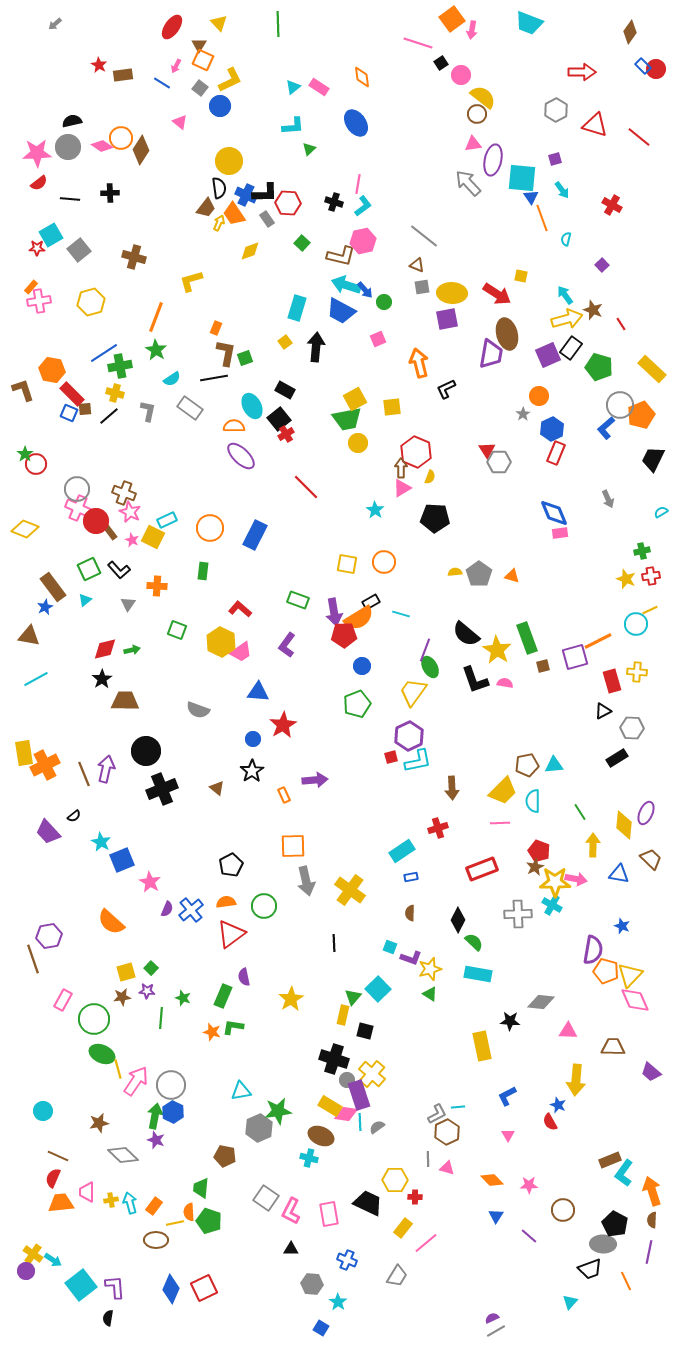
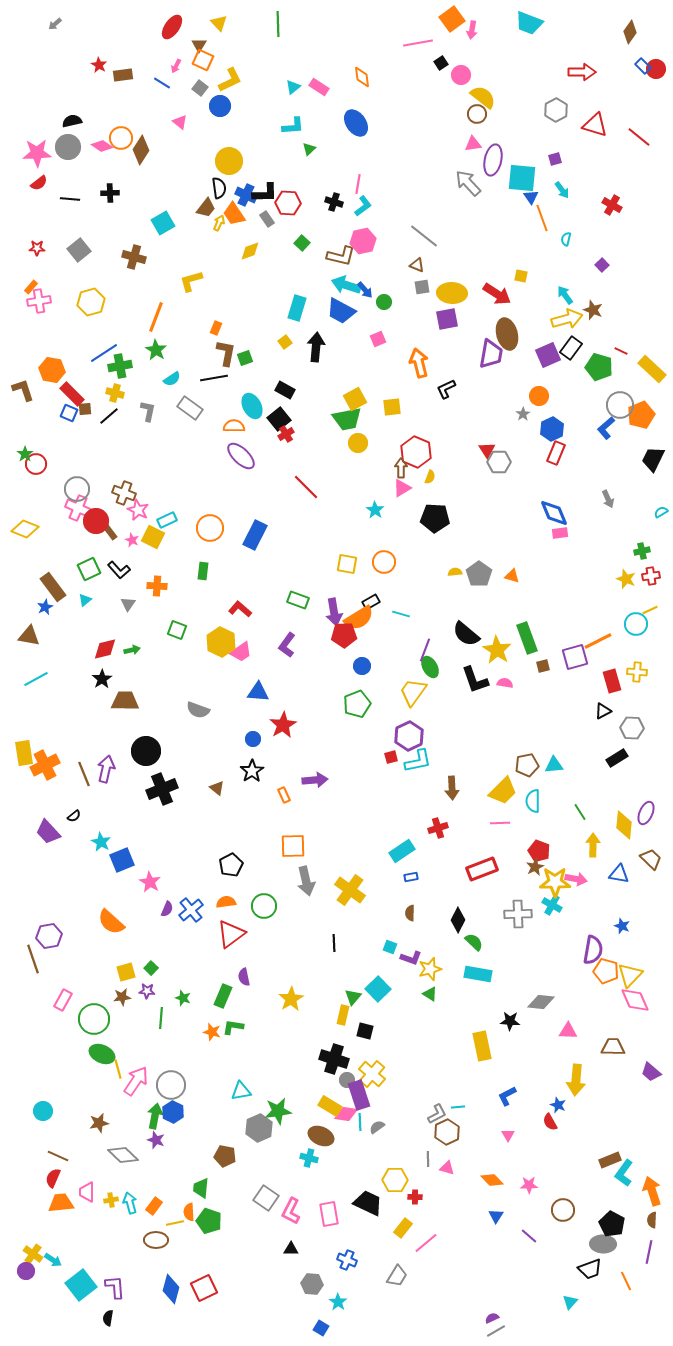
pink line at (418, 43): rotated 28 degrees counterclockwise
cyan square at (51, 235): moved 112 px right, 12 px up
red line at (621, 324): moved 27 px down; rotated 32 degrees counterclockwise
pink star at (130, 512): moved 8 px right, 2 px up
black pentagon at (615, 1224): moved 3 px left
blue diamond at (171, 1289): rotated 8 degrees counterclockwise
